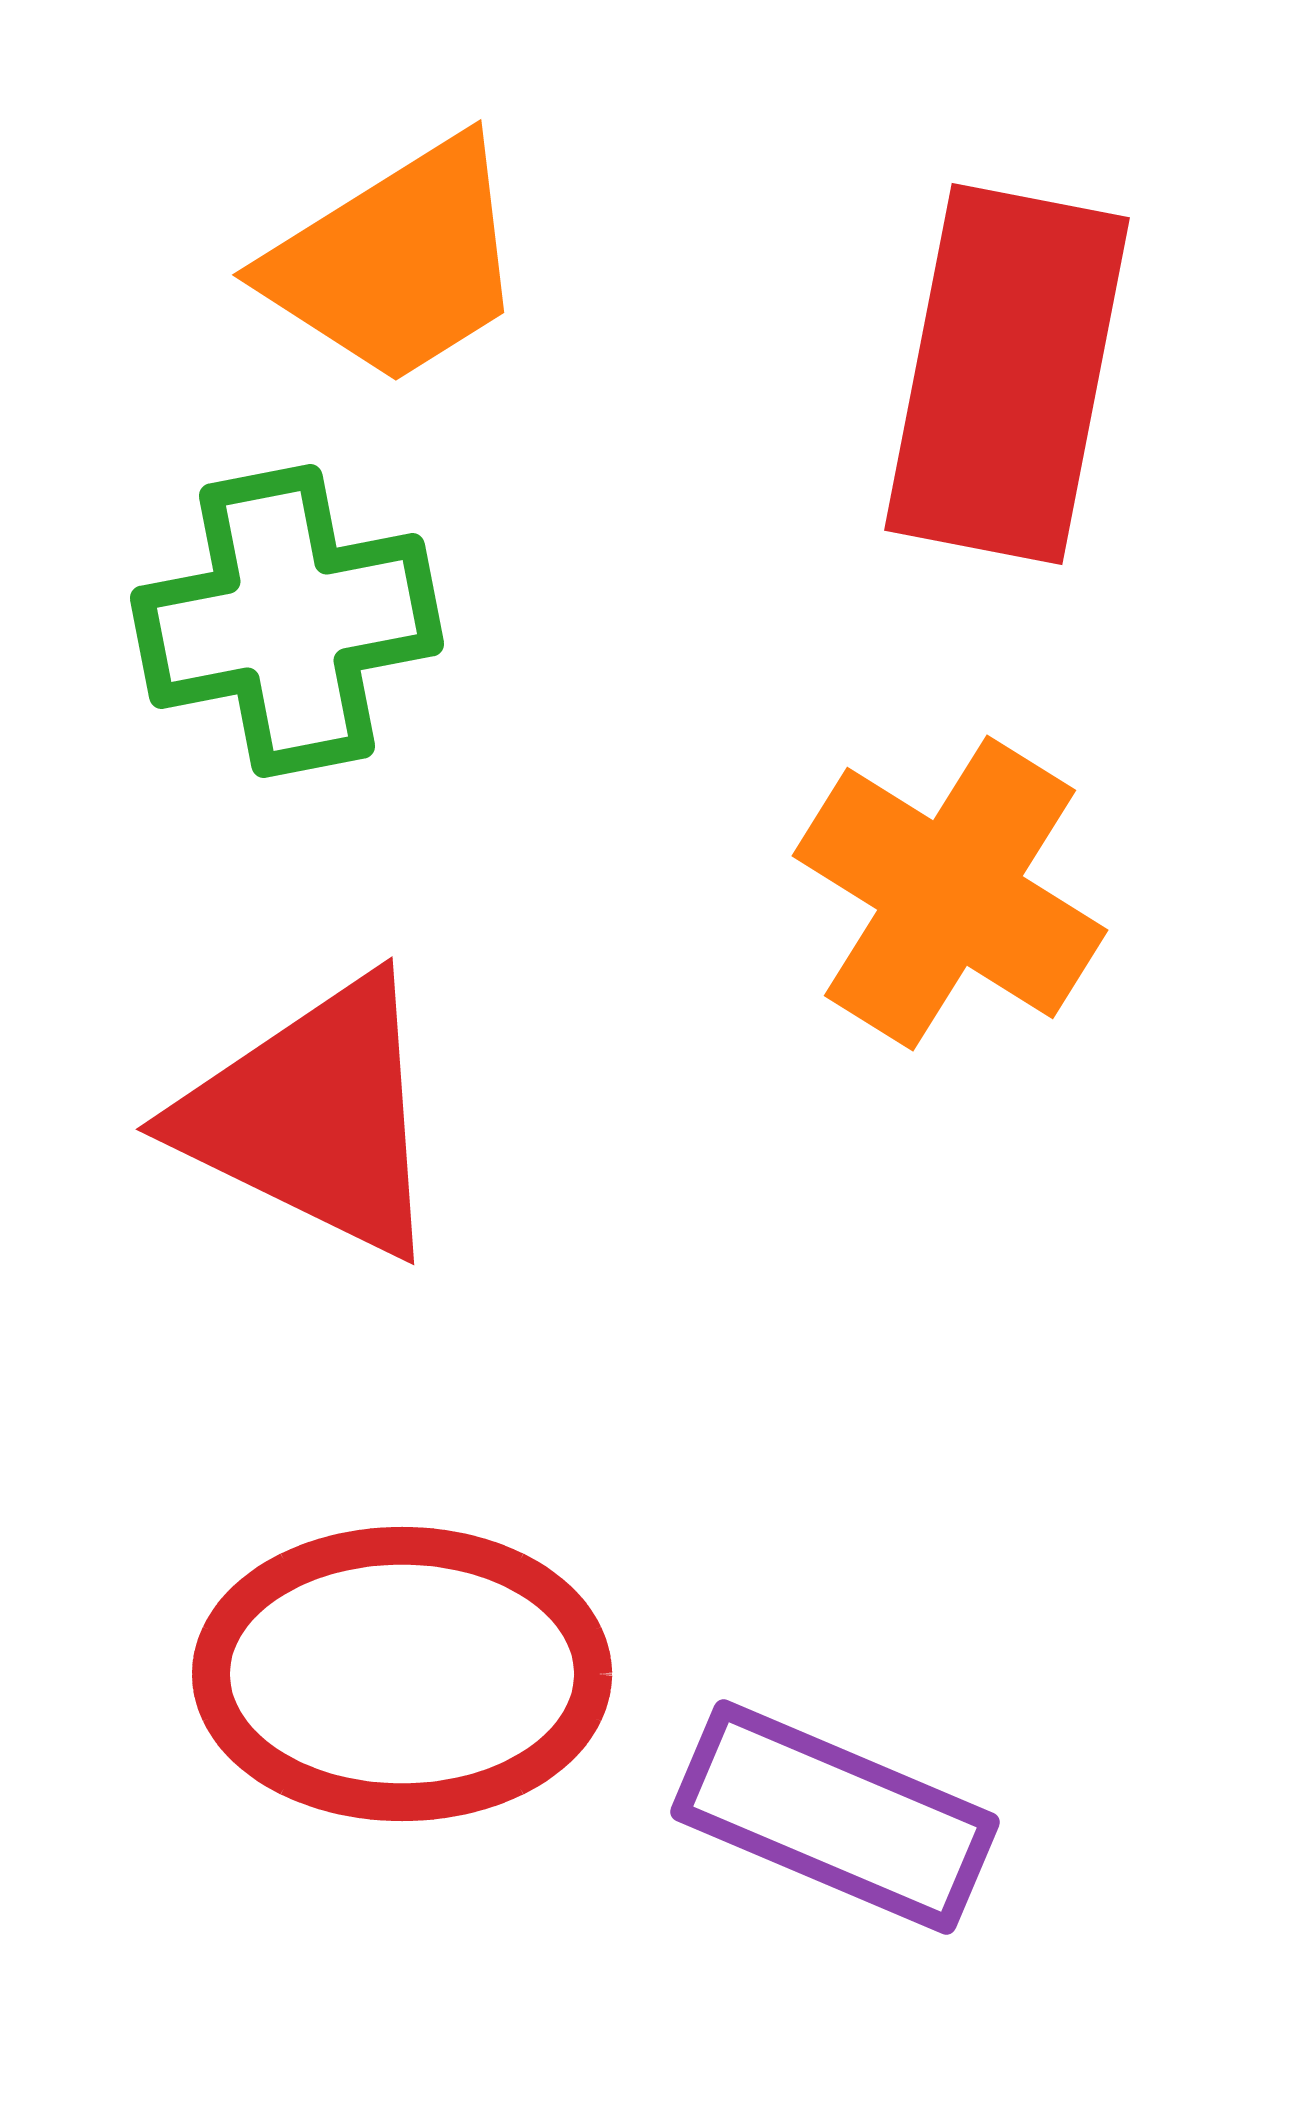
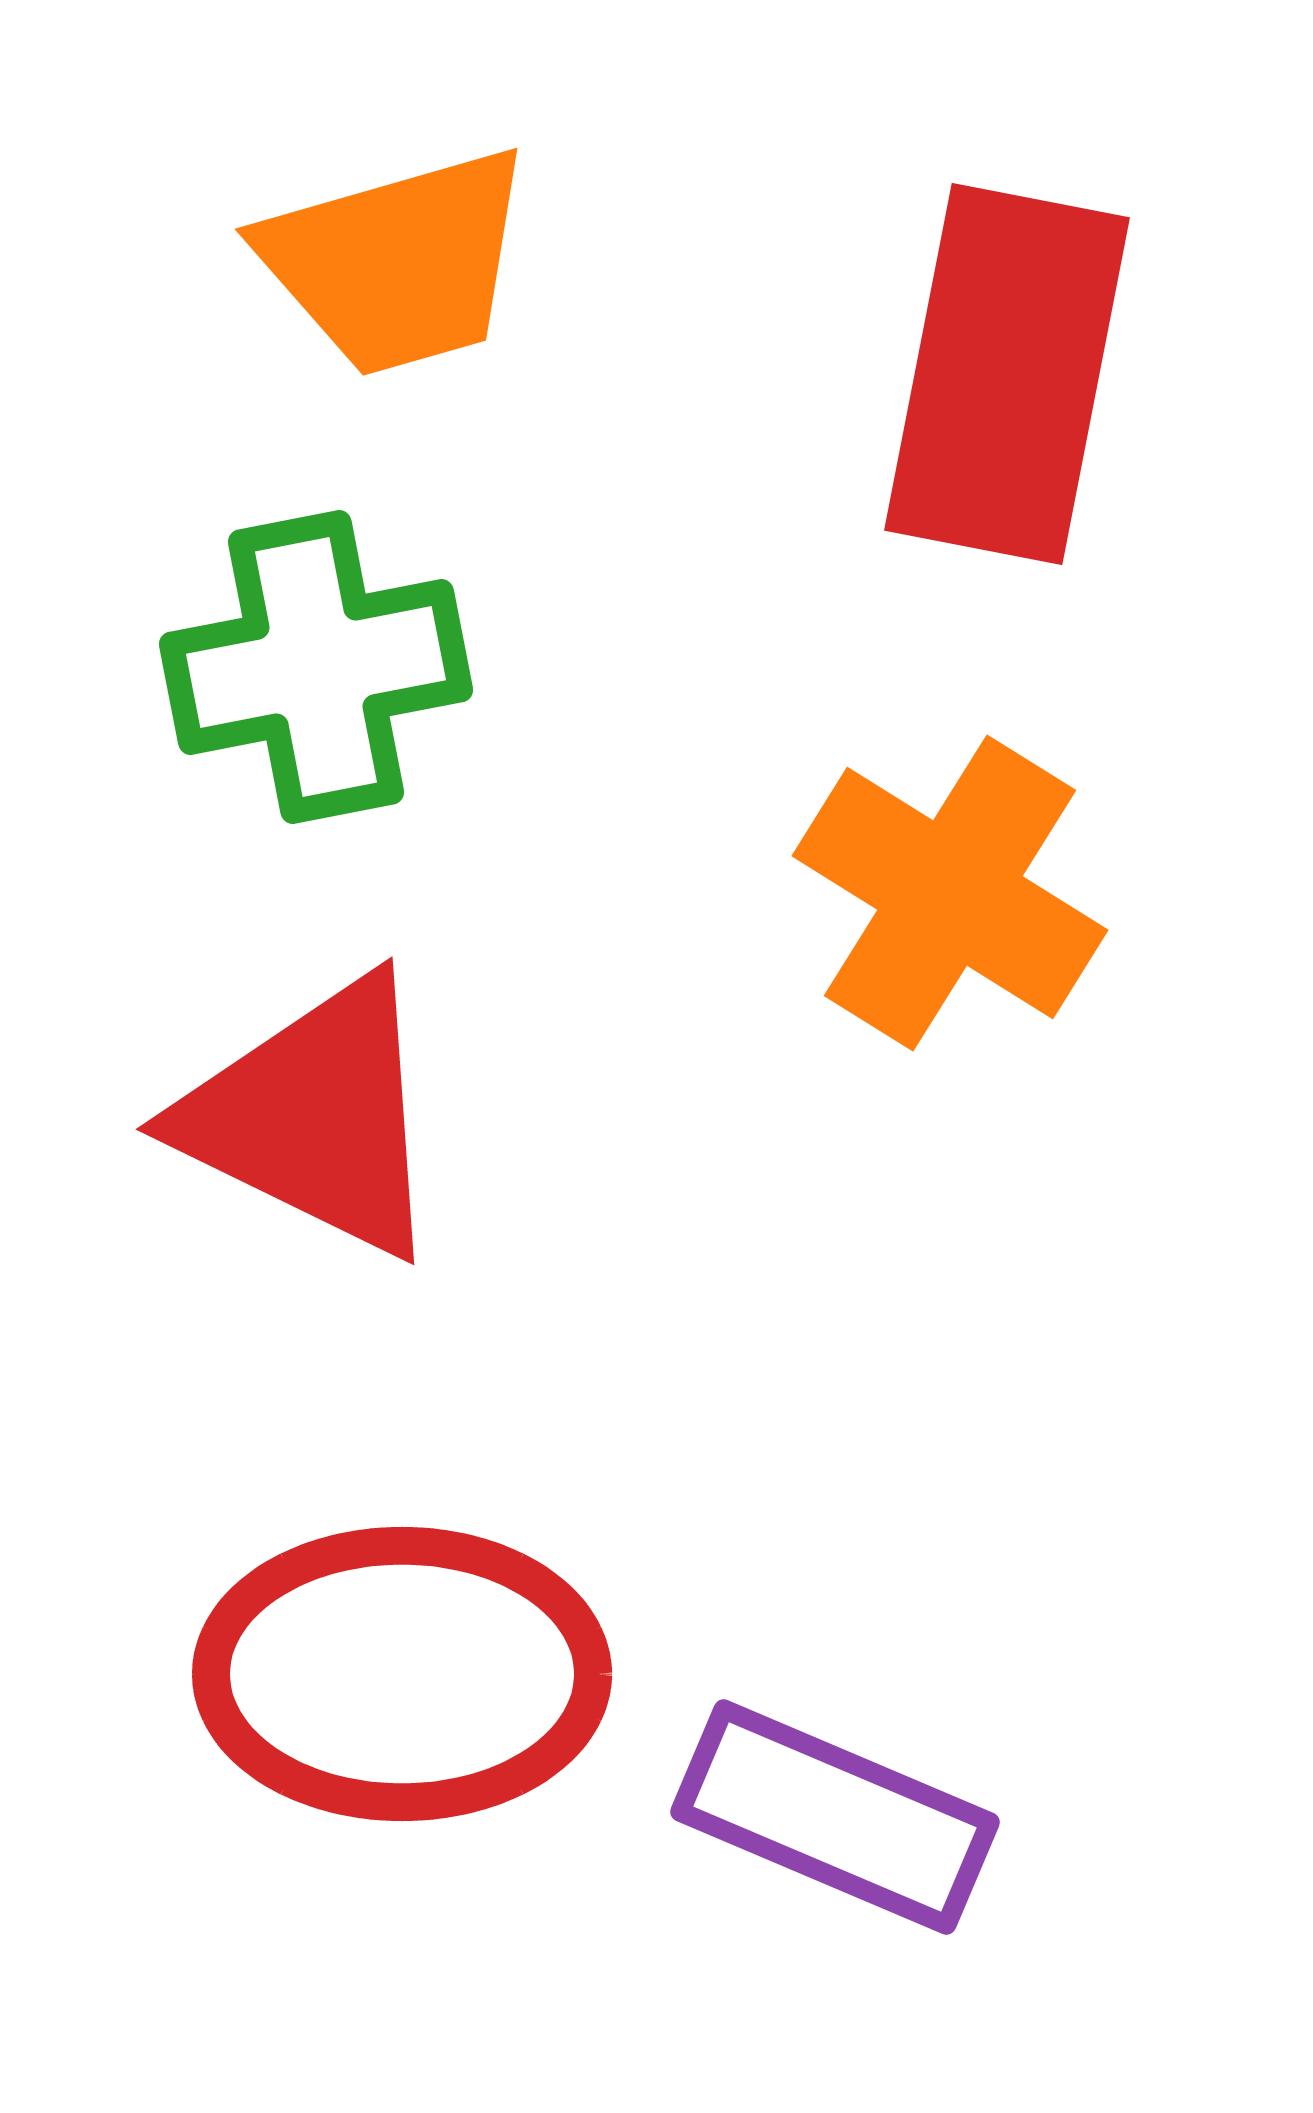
orange trapezoid: rotated 16 degrees clockwise
green cross: moved 29 px right, 46 px down
